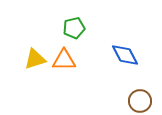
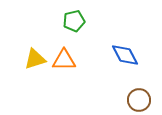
green pentagon: moved 7 px up
brown circle: moved 1 px left, 1 px up
